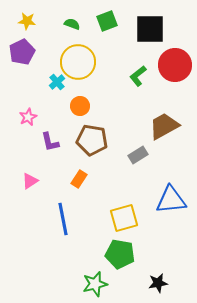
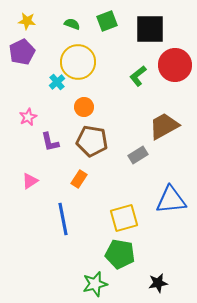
orange circle: moved 4 px right, 1 px down
brown pentagon: moved 1 px down
